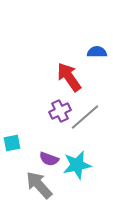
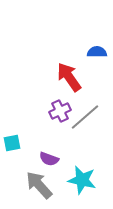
cyan star: moved 5 px right, 15 px down; rotated 24 degrees clockwise
